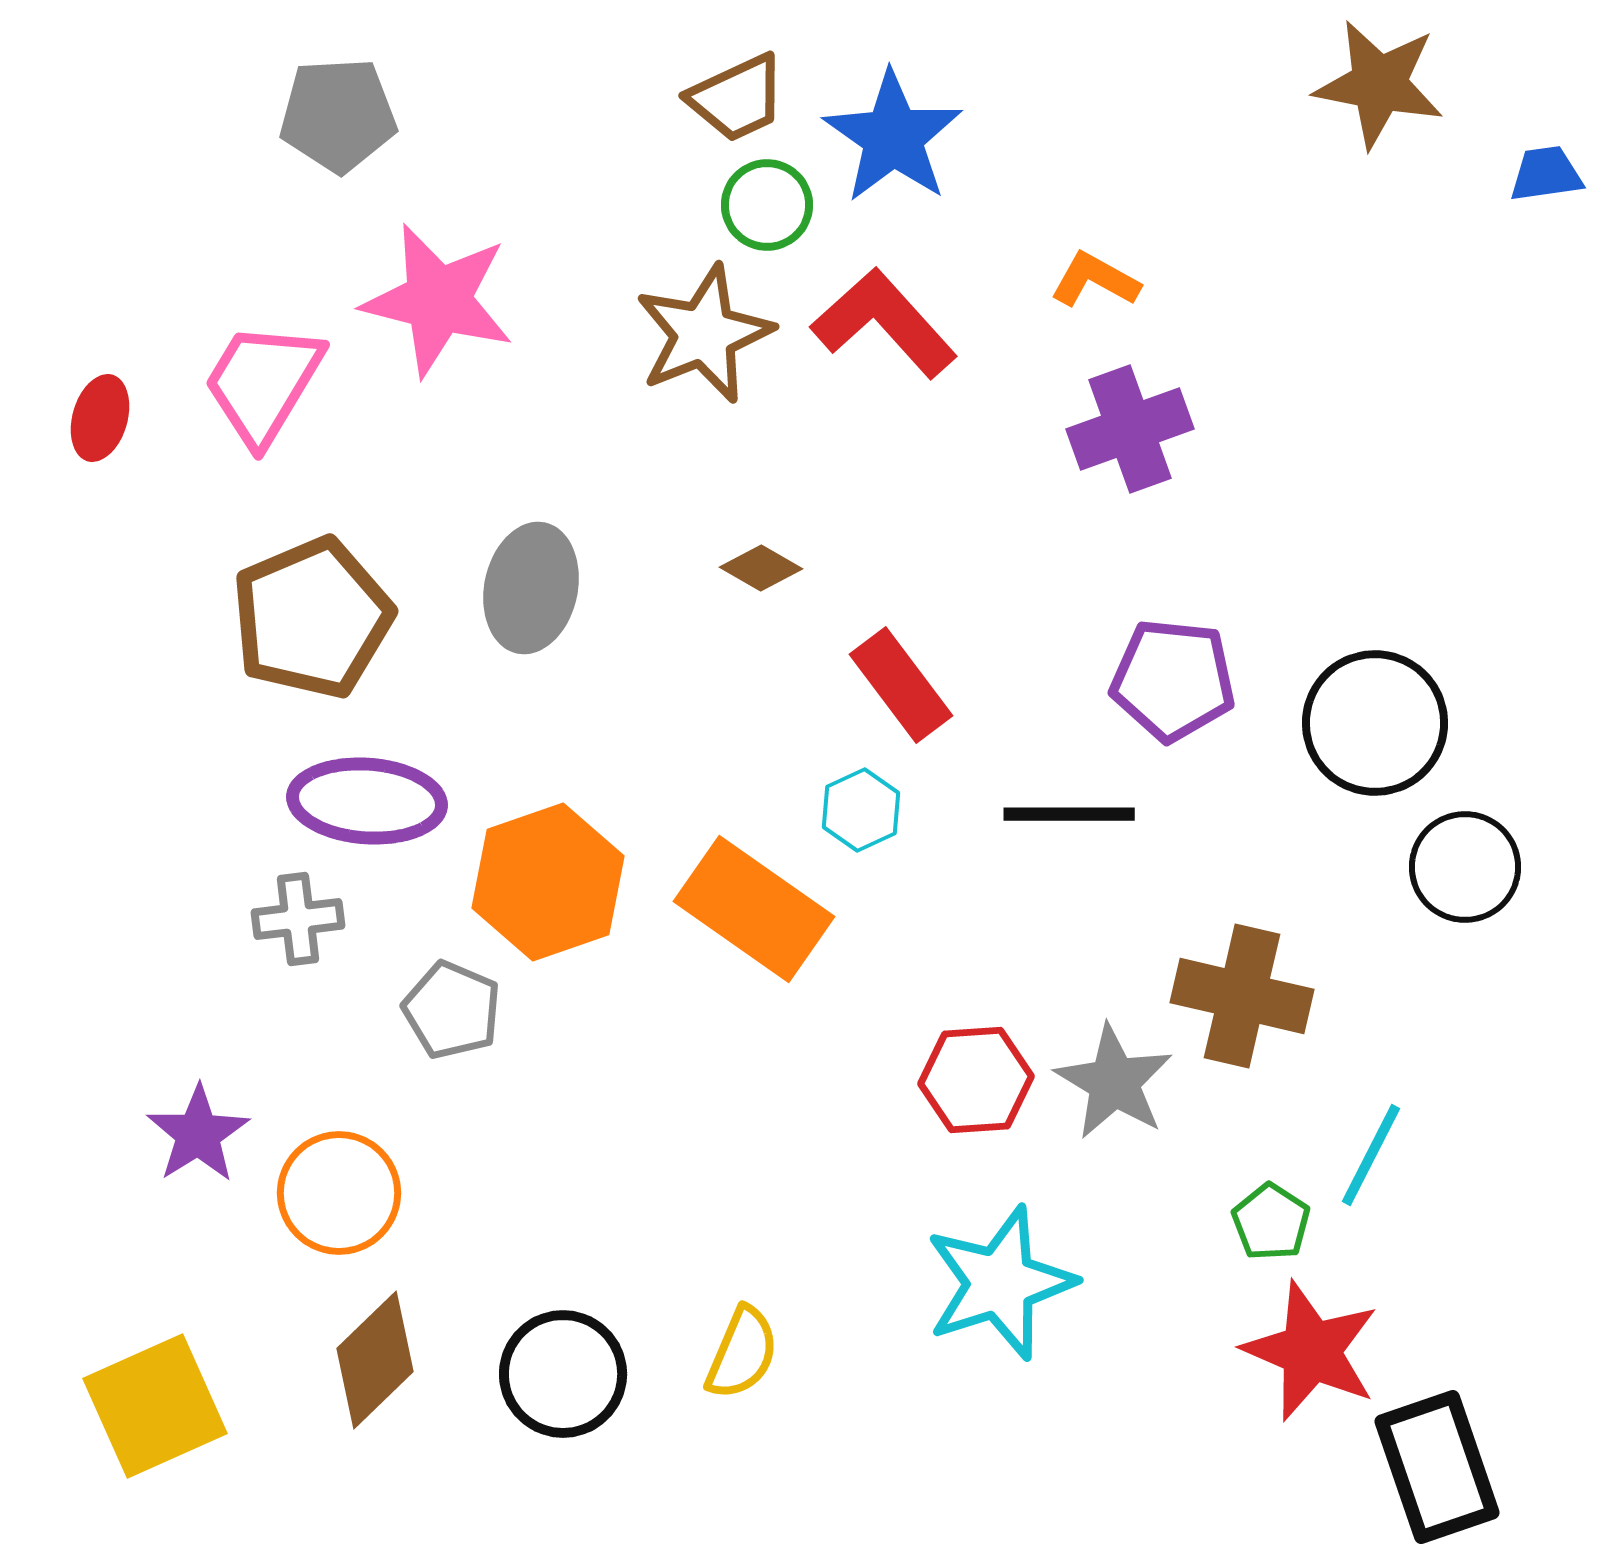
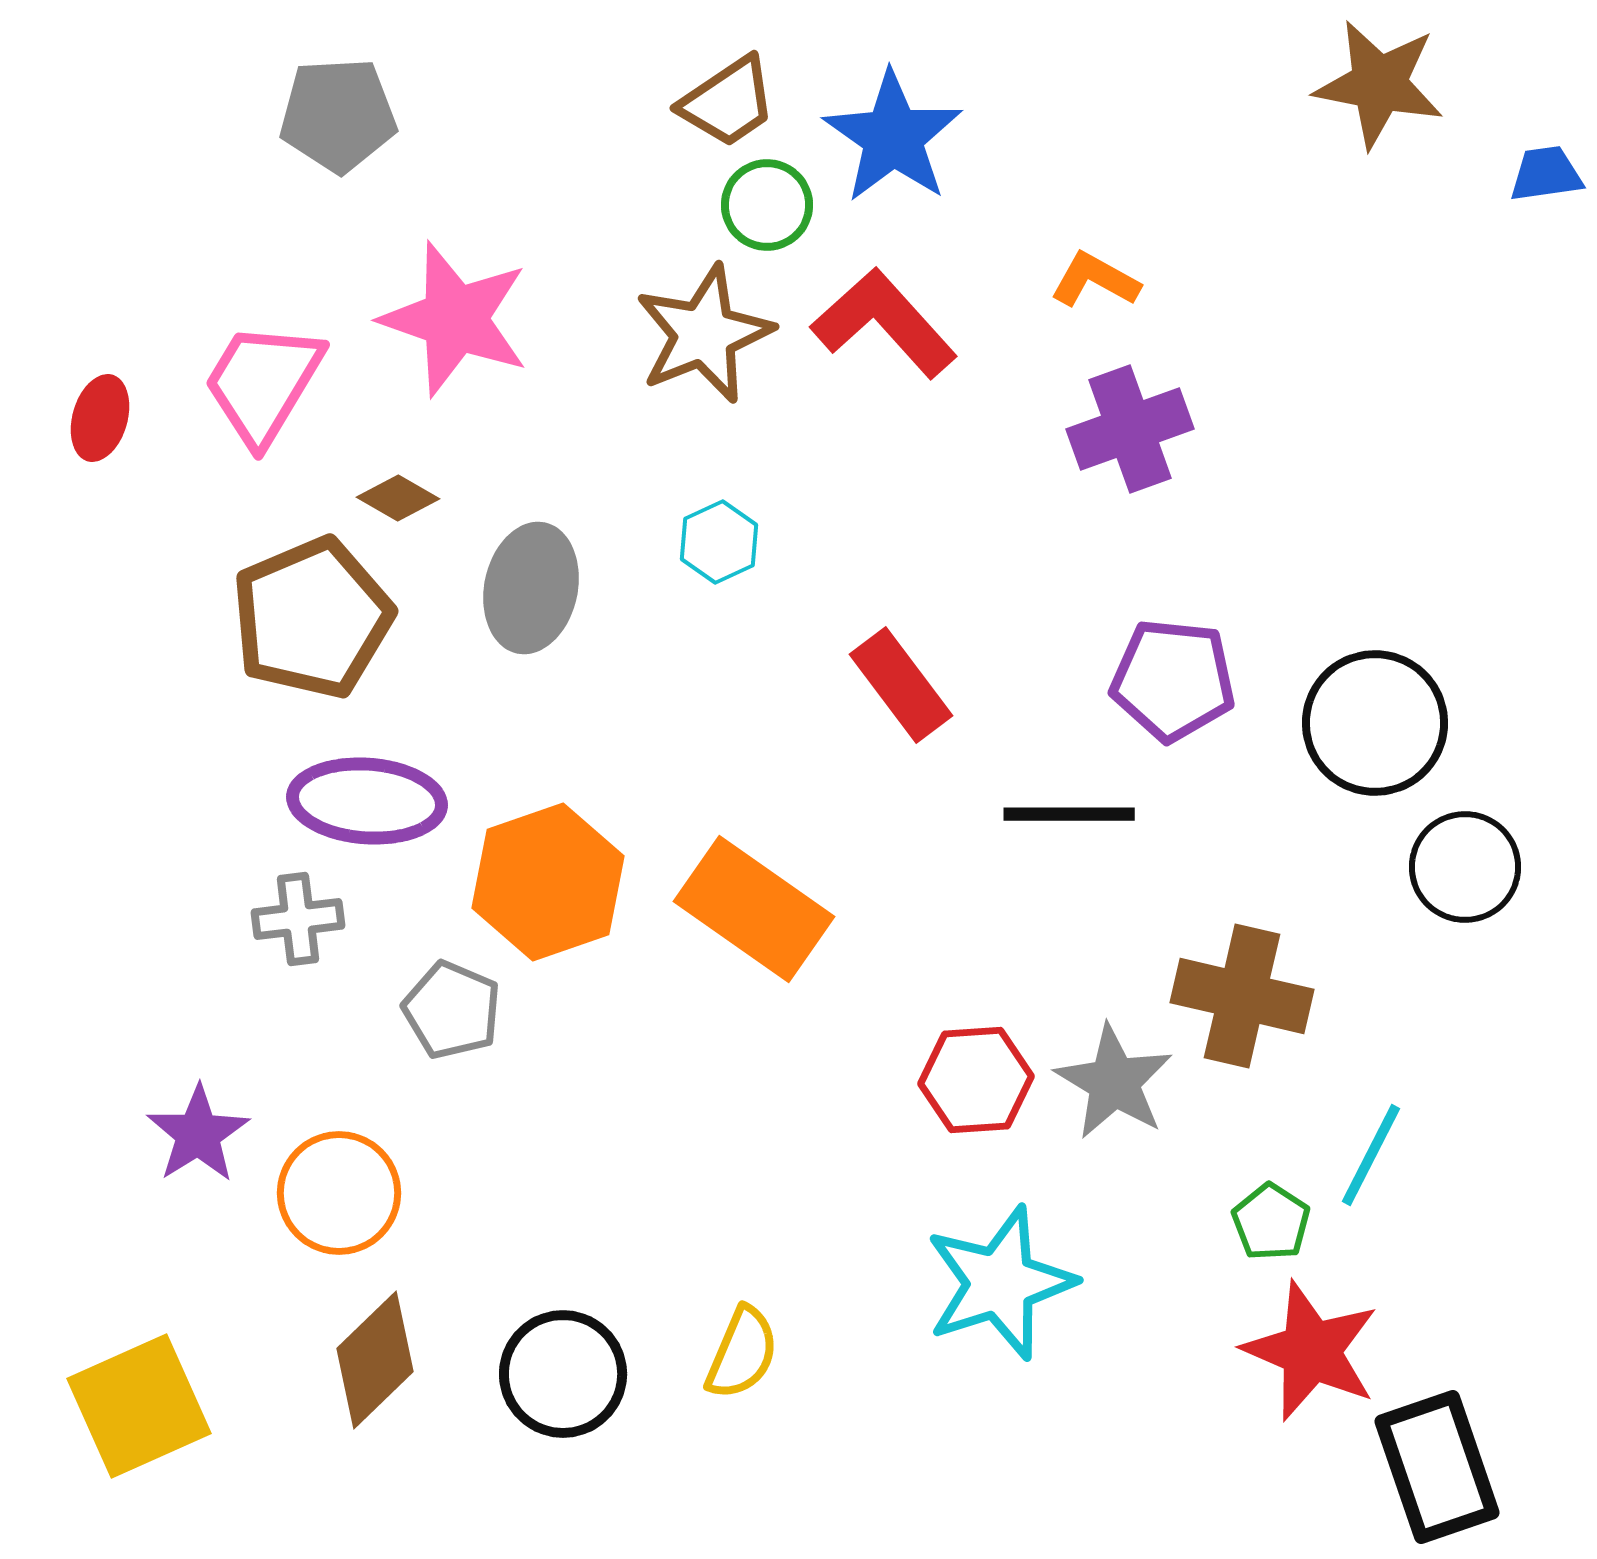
brown trapezoid at (737, 98): moved 9 px left, 4 px down; rotated 9 degrees counterclockwise
pink star at (438, 300): moved 17 px right, 19 px down; rotated 5 degrees clockwise
brown diamond at (761, 568): moved 363 px left, 70 px up
cyan hexagon at (861, 810): moved 142 px left, 268 px up
yellow square at (155, 1406): moved 16 px left
